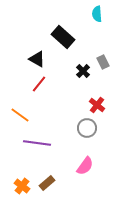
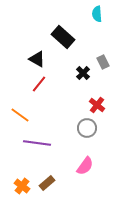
black cross: moved 2 px down
